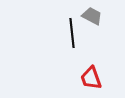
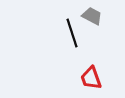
black line: rotated 12 degrees counterclockwise
